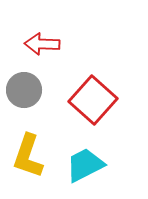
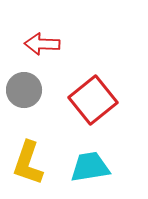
red square: rotated 9 degrees clockwise
yellow L-shape: moved 7 px down
cyan trapezoid: moved 5 px right, 2 px down; rotated 18 degrees clockwise
